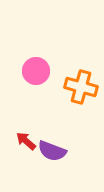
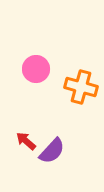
pink circle: moved 2 px up
purple semicircle: rotated 68 degrees counterclockwise
